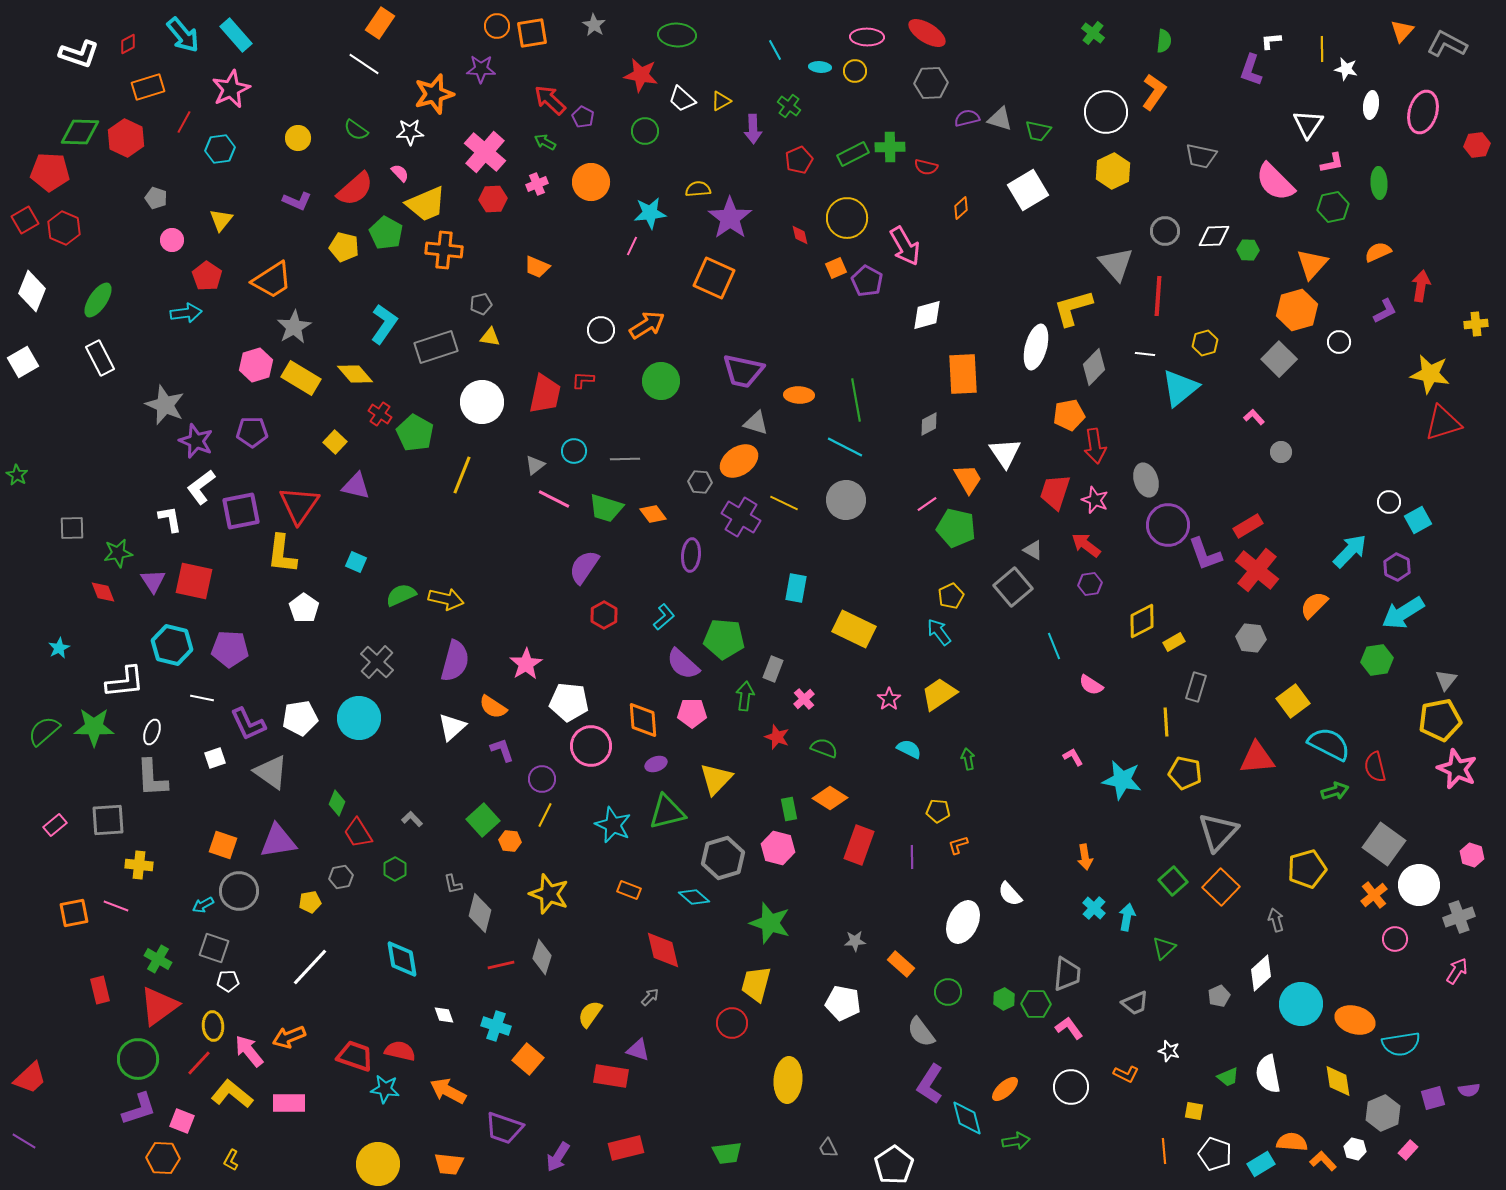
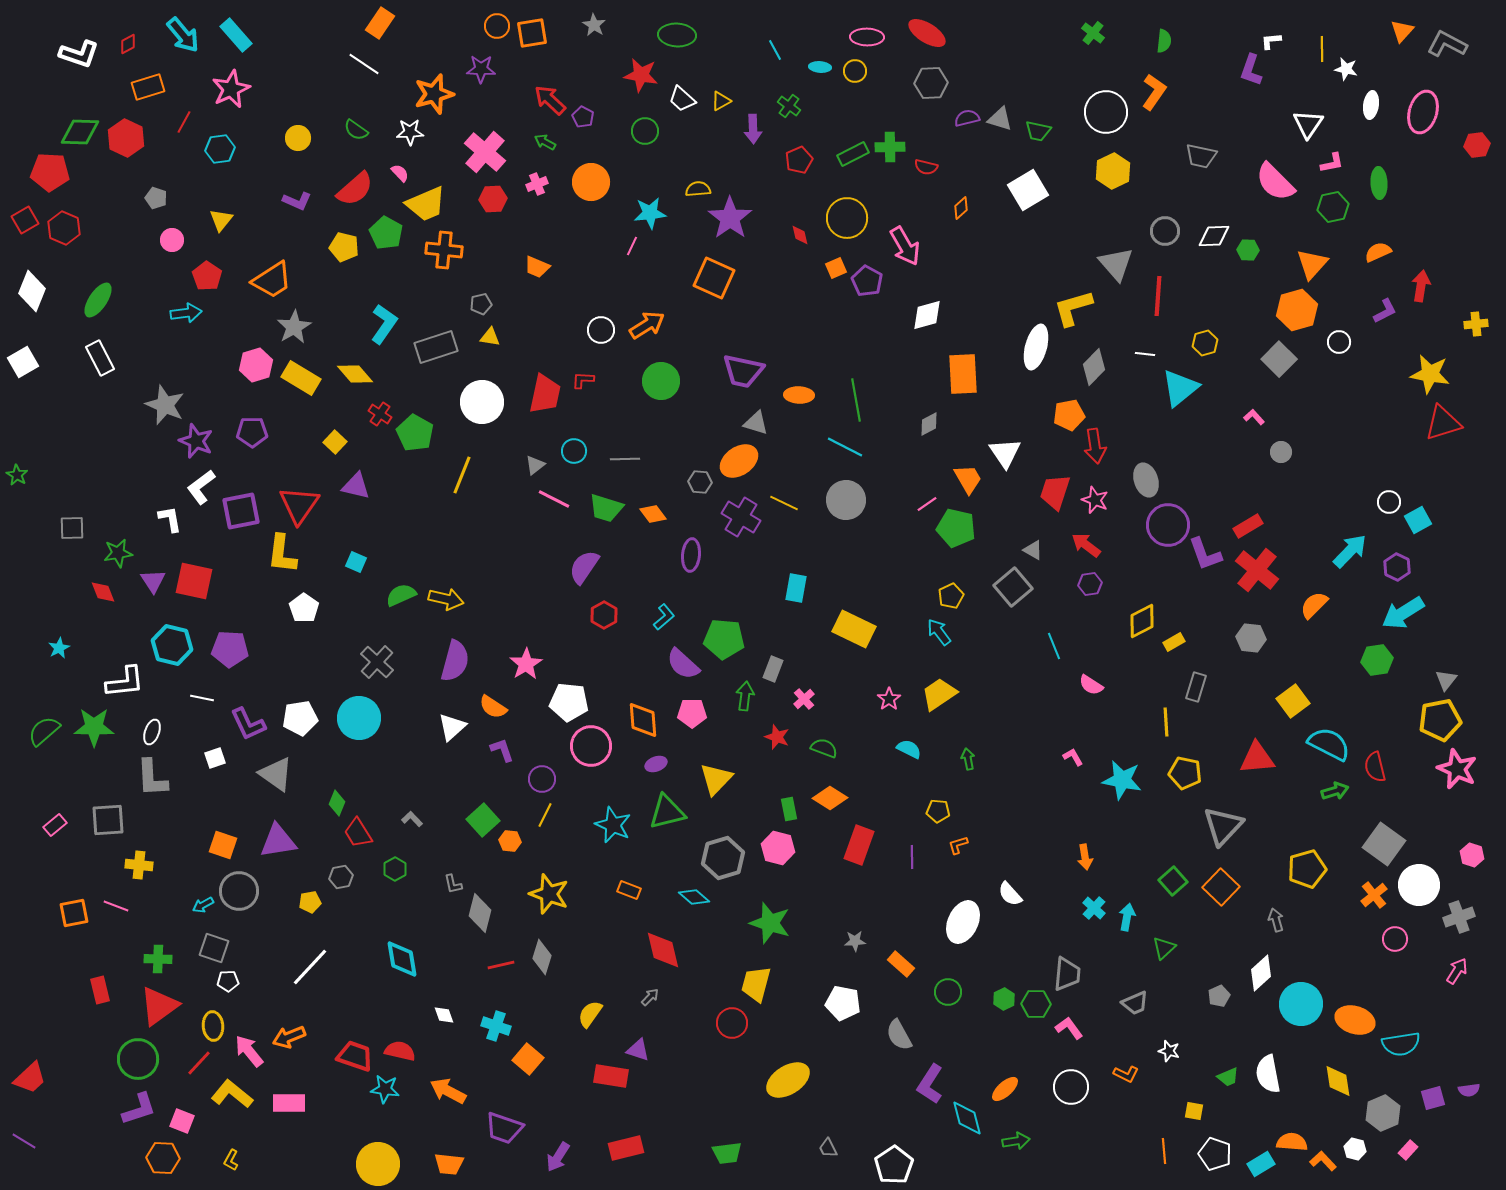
gray triangle at (271, 772): moved 5 px right, 2 px down
gray triangle at (1218, 832): moved 5 px right, 6 px up
green cross at (158, 959): rotated 28 degrees counterclockwise
gray semicircle at (921, 1032): moved 22 px left, 3 px down; rotated 8 degrees clockwise
yellow ellipse at (788, 1080): rotated 54 degrees clockwise
